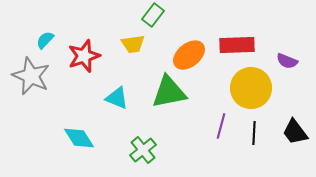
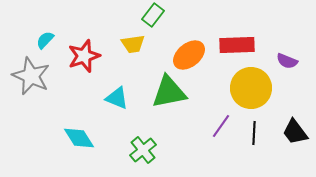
purple line: rotated 20 degrees clockwise
